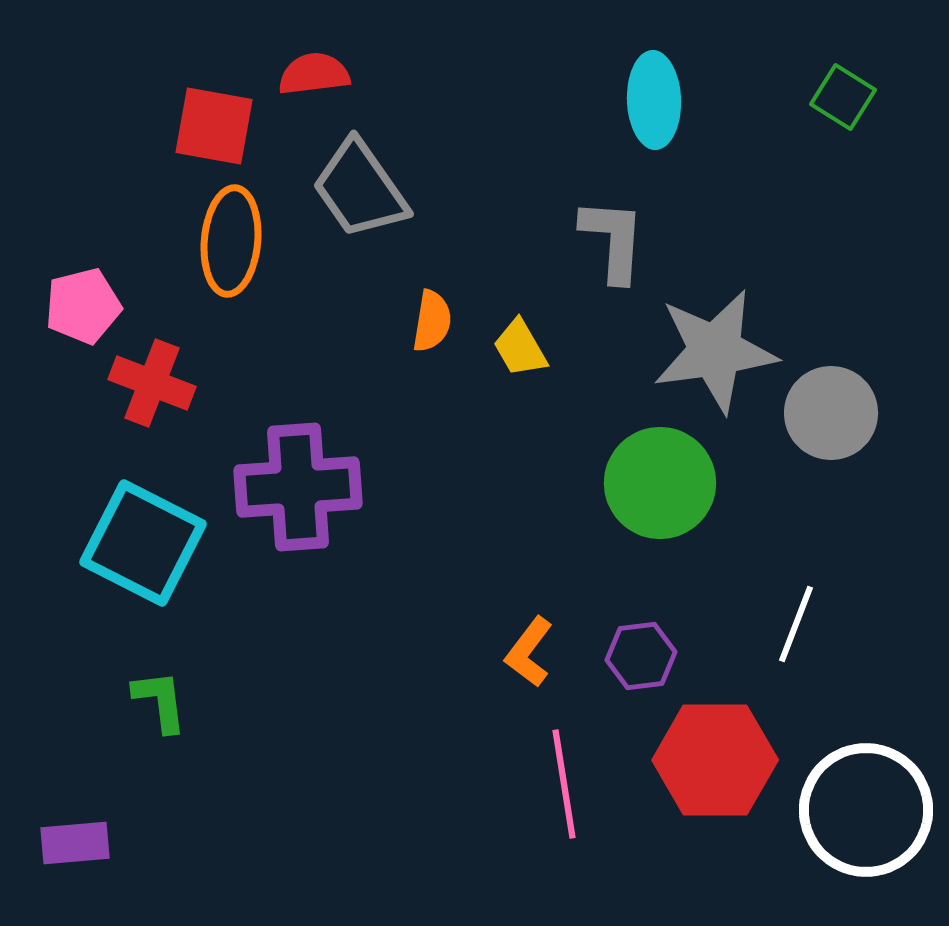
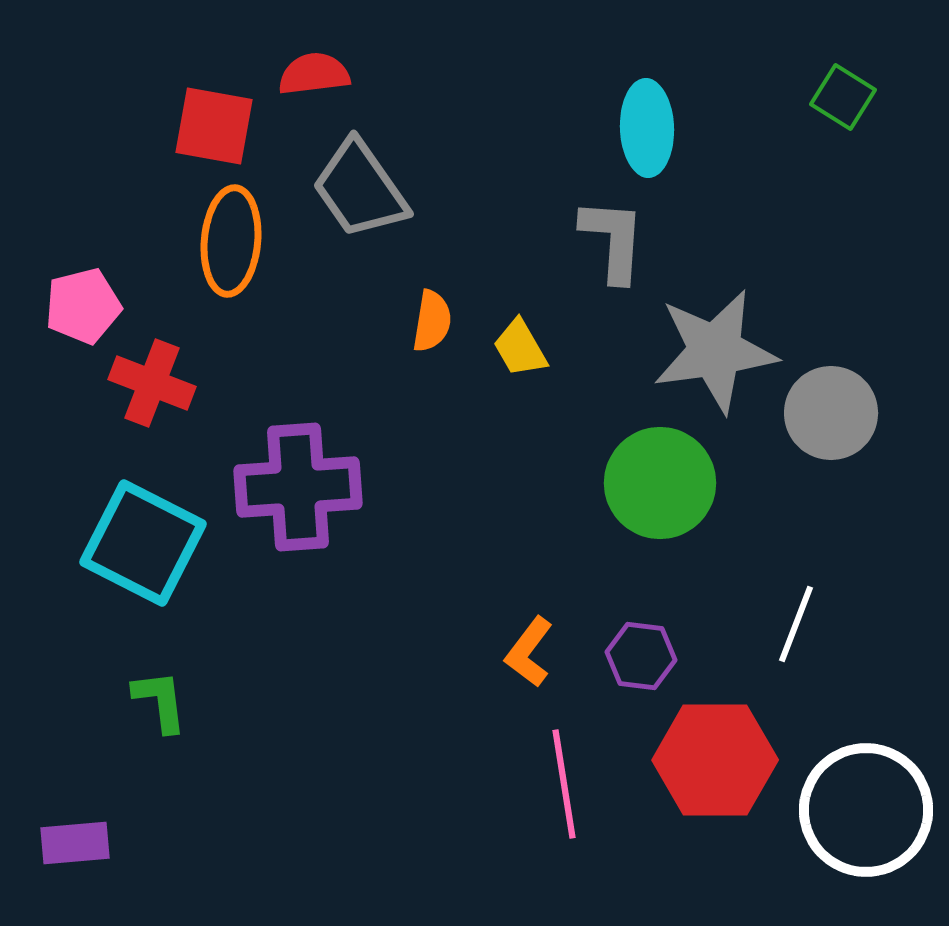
cyan ellipse: moved 7 px left, 28 px down
purple hexagon: rotated 14 degrees clockwise
